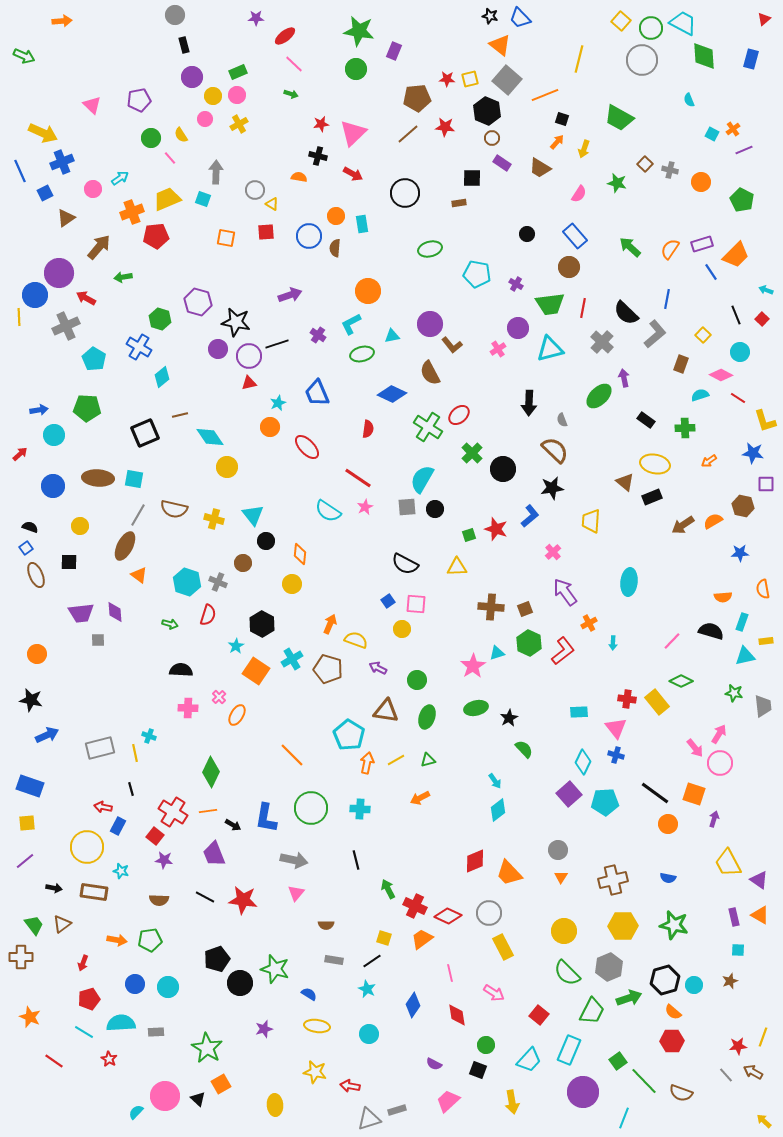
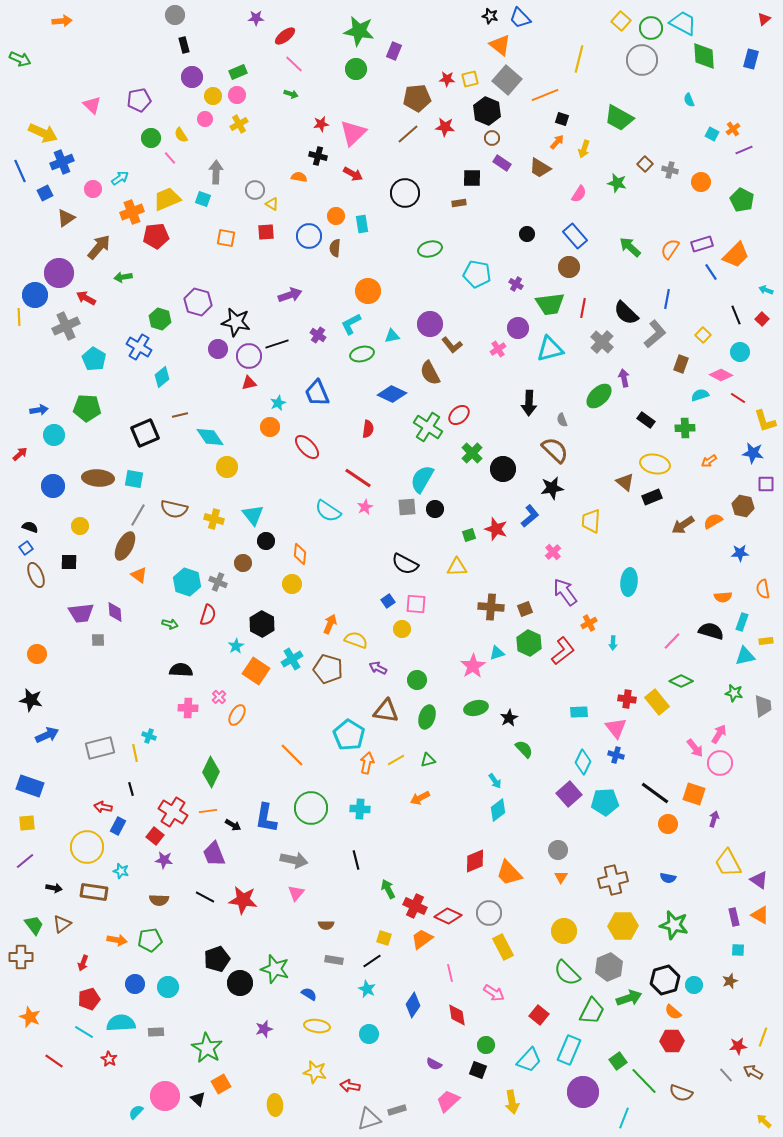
green arrow at (24, 56): moved 4 px left, 3 px down
